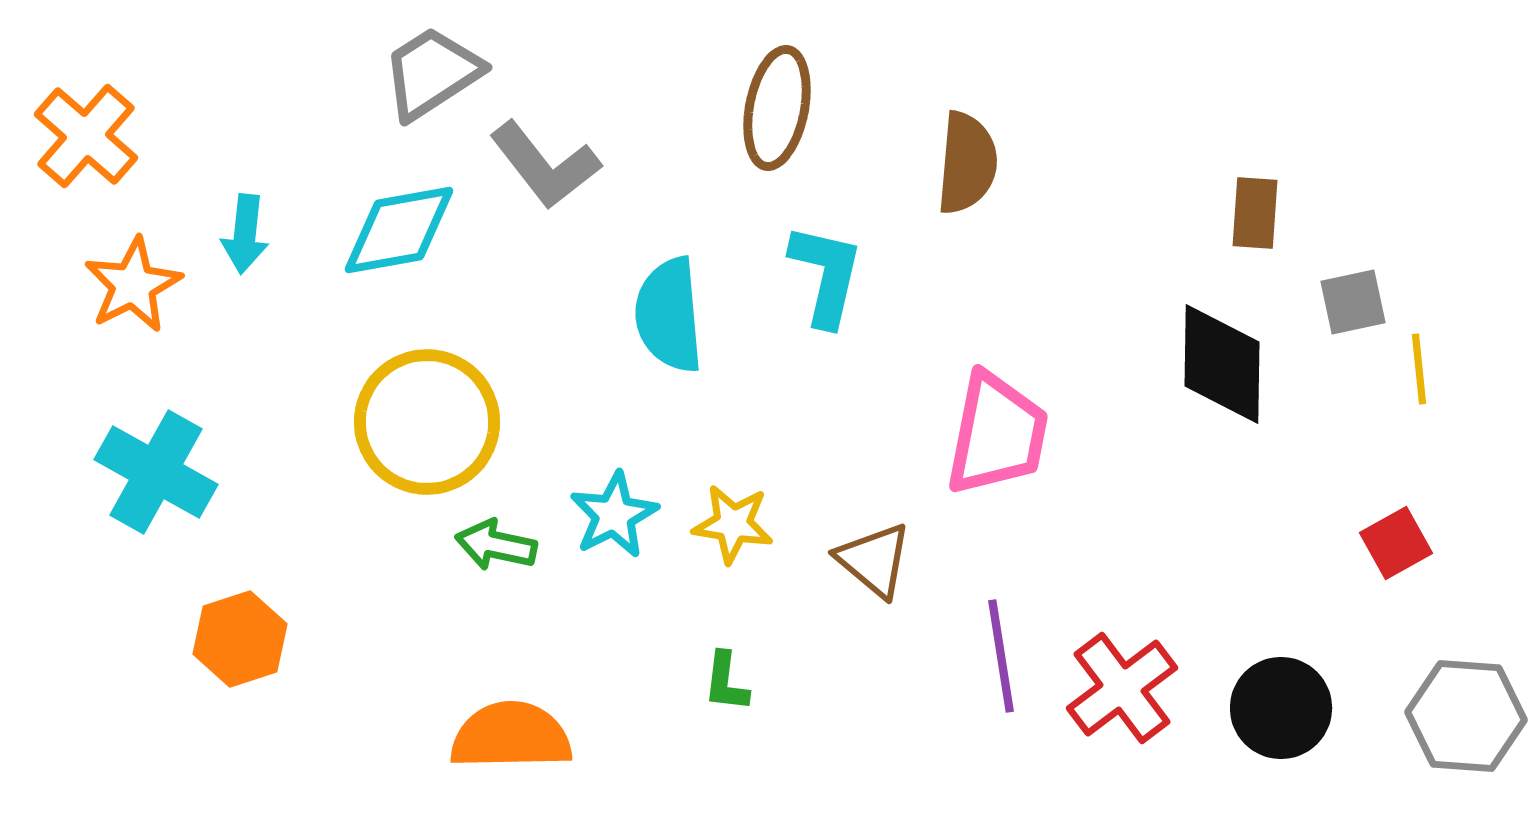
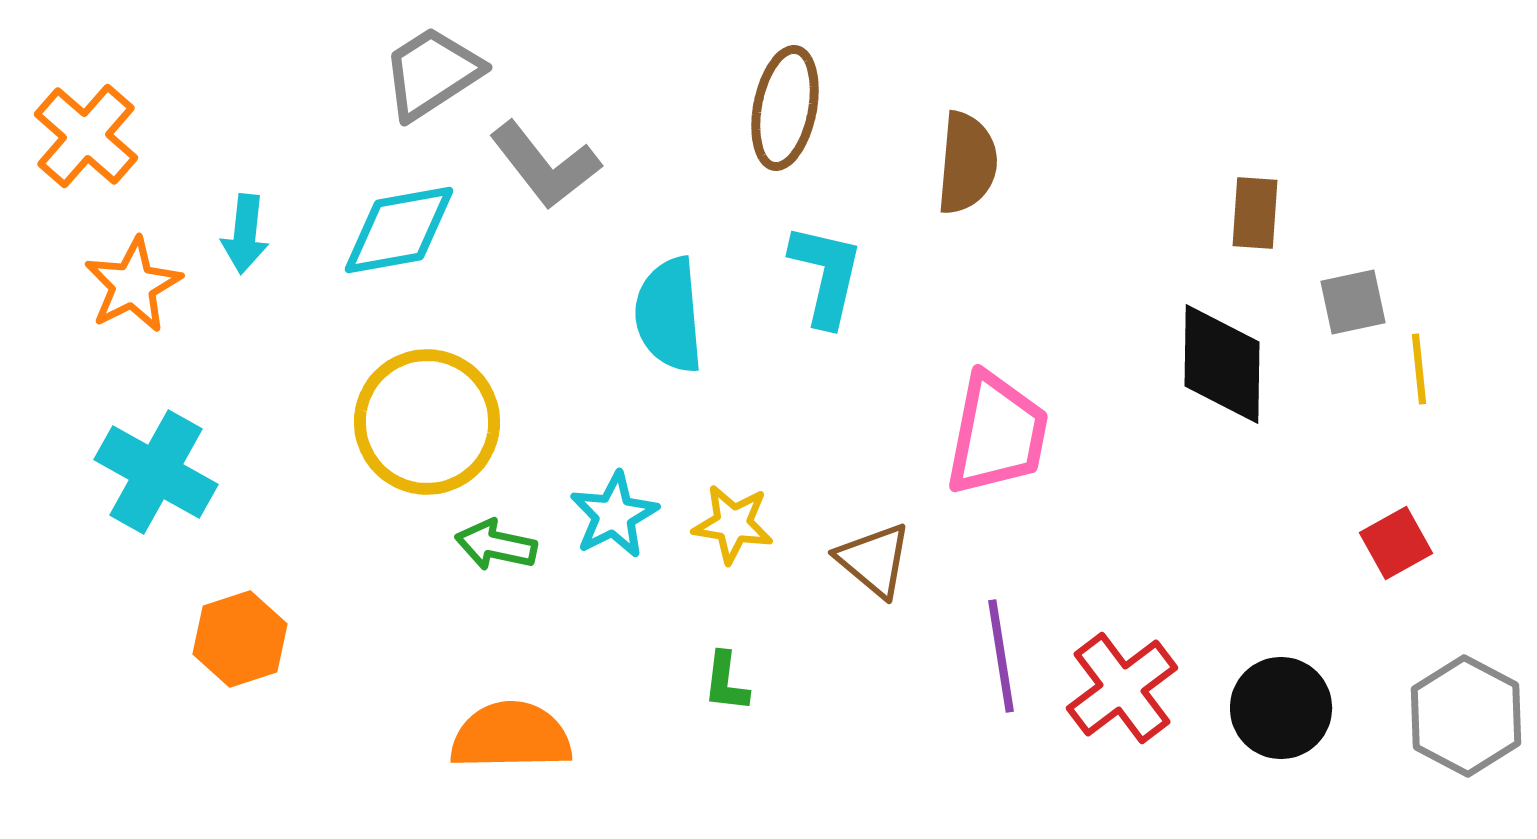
brown ellipse: moved 8 px right
gray hexagon: rotated 24 degrees clockwise
